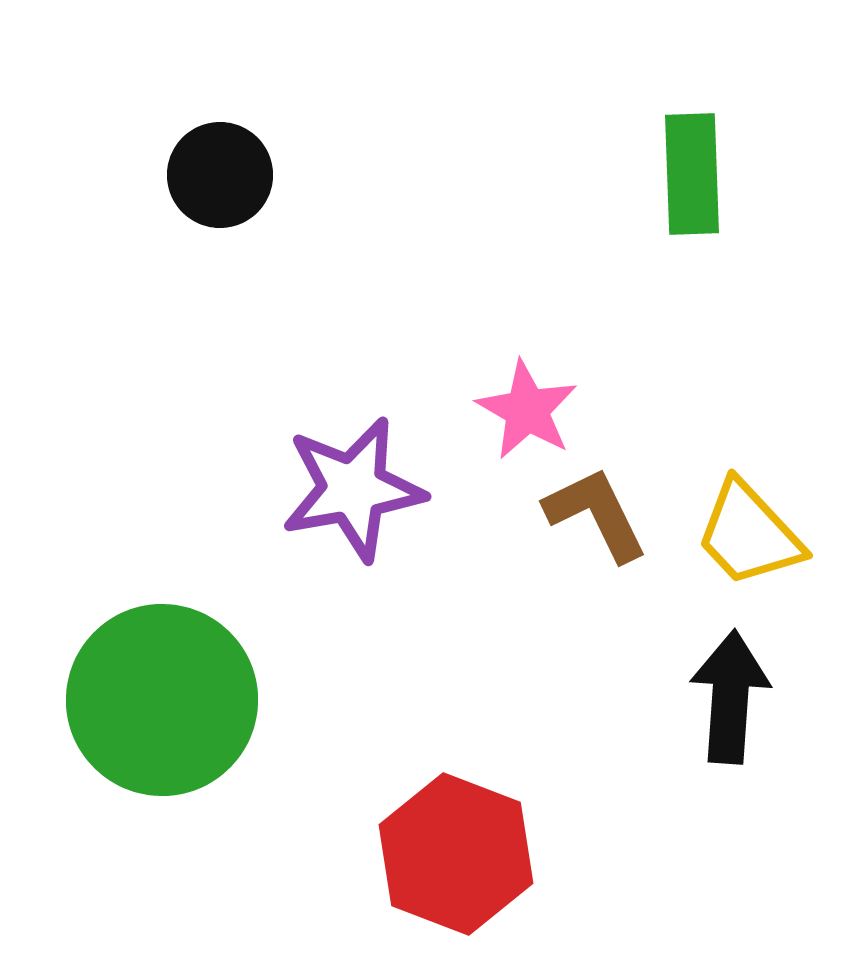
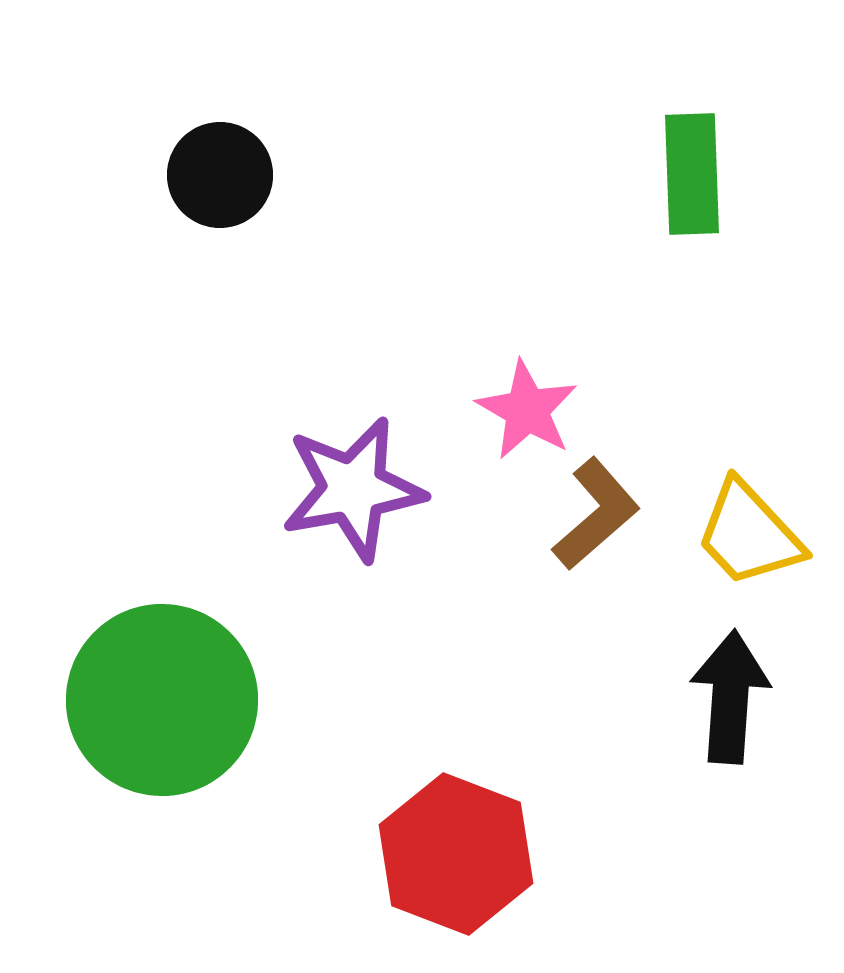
brown L-shape: rotated 75 degrees clockwise
